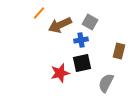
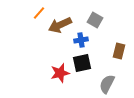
gray square: moved 5 px right, 2 px up
gray semicircle: moved 1 px right, 1 px down
